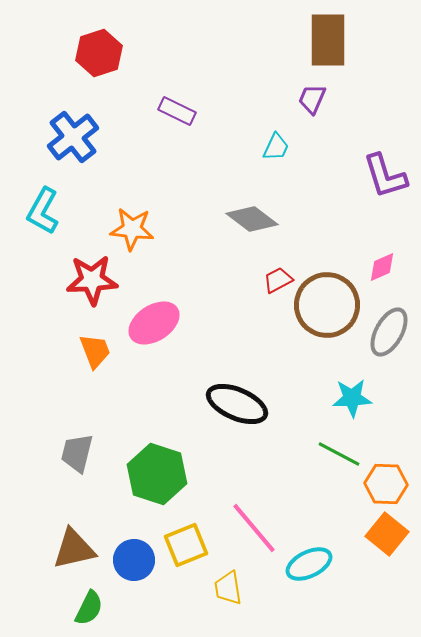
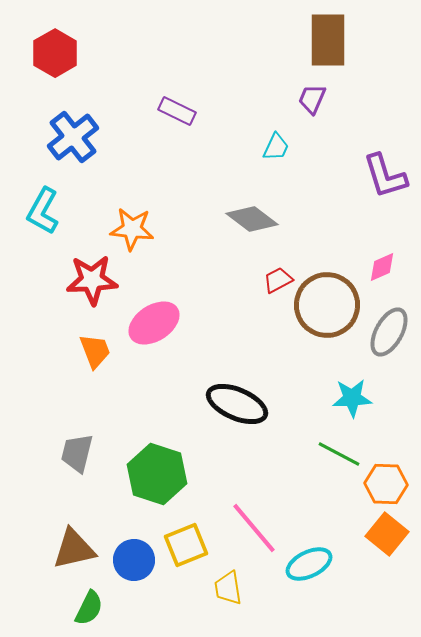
red hexagon: moved 44 px left; rotated 12 degrees counterclockwise
